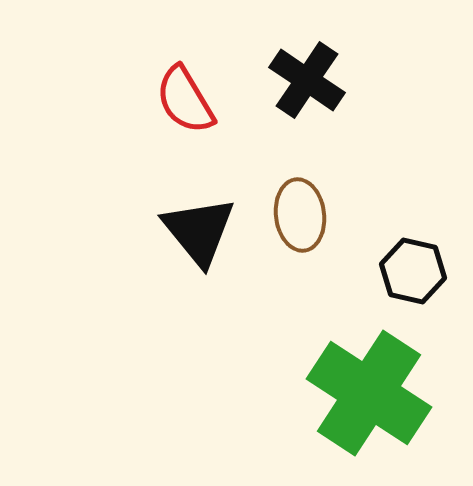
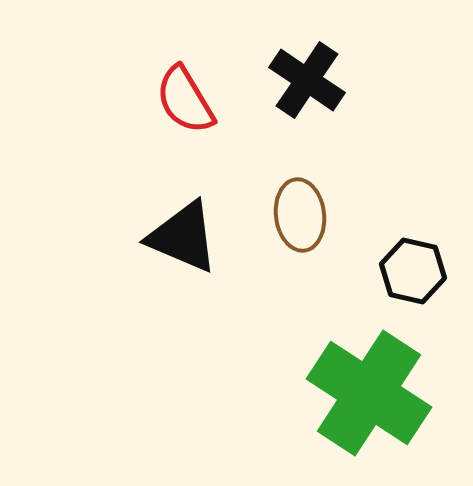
black triangle: moved 16 px left, 6 px down; rotated 28 degrees counterclockwise
